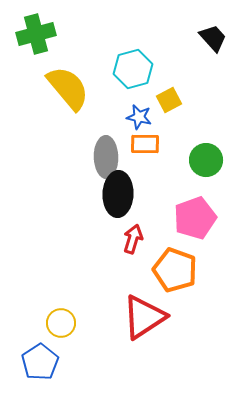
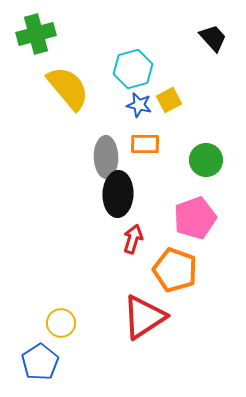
blue star: moved 12 px up
